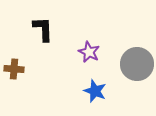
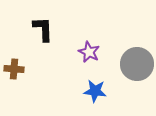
blue star: rotated 15 degrees counterclockwise
